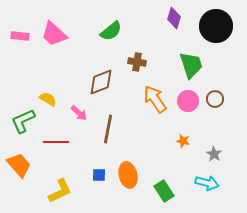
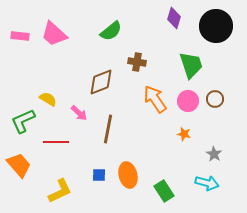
orange star: moved 1 px right, 7 px up
